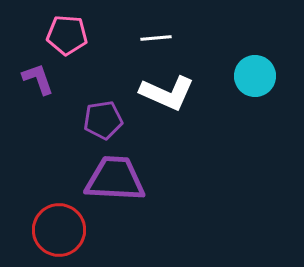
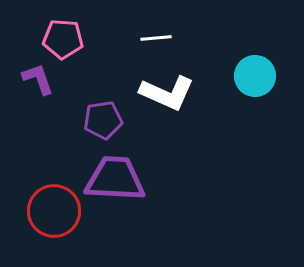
pink pentagon: moved 4 px left, 4 px down
red circle: moved 5 px left, 19 px up
